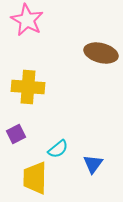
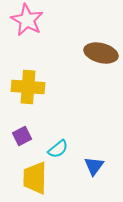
purple square: moved 6 px right, 2 px down
blue triangle: moved 1 px right, 2 px down
